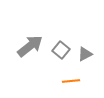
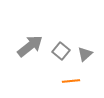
gray square: moved 1 px down
gray triangle: rotated 14 degrees counterclockwise
